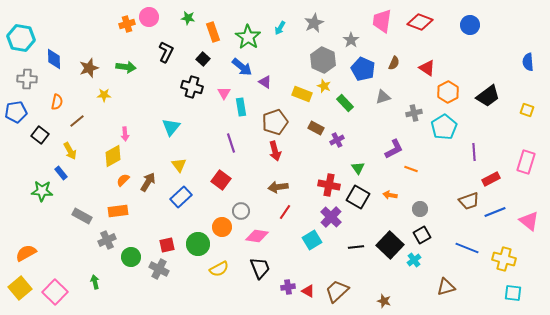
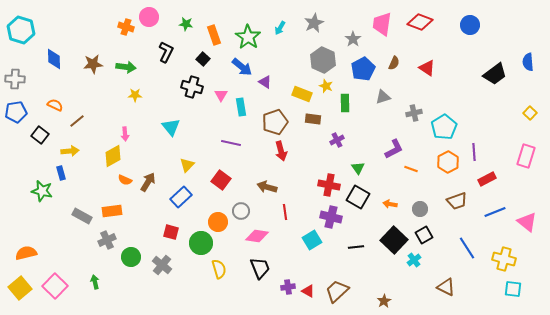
green star at (188, 18): moved 2 px left, 6 px down
pink trapezoid at (382, 21): moved 3 px down
orange cross at (127, 24): moved 1 px left, 3 px down; rotated 35 degrees clockwise
orange rectangle at (213, 32): moved 1 px right, 3 px down
cyan hexagon at (21, 38): moved 8 px up; rotated 8 degrees clockwise
gray star at (351, 40): moved 2 px right, 1 px up
brown star at (89, 68): moved 4 px right, 4 px up; rotated 12 degrees clockwise
blue pentagon at (363, 69): rotated 20 degrees clockwise
gray cross at (27, 79): moved 12 px left
yellow star at (324, 86): moved 2 px right
orange hexagon at (448, 92): moved 70 px down
pink triangle at (224, 93): moved 3 px left, 2 px down
yellow star at (104, 95): moved 31 px right
black trapezoid at (488, 96): moved 7 px right, 22 px up
orange semicircle at (57, 102): moved 2 px left, 3 px down; rotated 77 degrees counterclockwise
green rectangle at (345, 103): rotated 42 degrees clockwise
yellow square at (527, 110): moved 3 px right, 3 px down; rotated 24 degrees clockwise
cyan triangle at (171, 127): rotated 18 degrees counterclockwise
brown rectangle at (316, 128): moved 3 px left, 9 px up; rotated 21 degrees counterclockwise
purple line at (231, 143): rotated 60 degrees counterclockwise
yellow arrow at (70, 151): rotated 66 degrees counterclockwise
red arrow at (275, 151): moved 6 px right
pink rectangle at (526, 162): moved 6 px up
yellow triangle at (179, 165): moved 8 px right; rotated 21 degrees clockwise
blue rectangle at (61, 173): rotated 24 degrees clockwise
red rectangle at (491, 179): moved 4 px left
orange semicircle at (123, 180): moved 2 px right; rotated 112 degrees counterclockwise
brown arrow at (278, 187): moved 11 px left; rotated 24 degrees clockwise
green star at (42, 191): rotated 10 degrees clockwise
orange arrow at (390, 195): moved 9 px down
brown trapezoid at (469, 201): moved 12 px left
orange rectangle at (118, 211): moved 6 px left
red line at (285, 212): rotated 42 degrees counterclockwise
purple cross at (331, 217): rotated 30 degrees counterclockwise
pink triangle at (529, 221): moved 2 px left, 1 px down
orange circle at (222, 227): moved 4 px left, 5 px up
black square at (422, 235): moved 2 px right
green circle at (198, 244): moved 3 px right, 1 px up
red square at (167, 245): moved 4 px right, 13 px up; rotated 28 degrees clockwise
black square at (390, 245): moved 4 px right, 5 px up
blue line at (467, 248): rotated 35 degrees clockwise
orange semicircle at (26, 253): rotated 15 degrees clockwise
gray cross at (159, 269): moved 3 px right, 4 px up; rotated 12 degrees clockwise
yellow semicircle at (219, 269): rotated 78 degrees counterclockwise
brown triangle at (446, 287): rotated 42 degrees clockwise
pink square at (55, 292): moved 6 px up
cyan square at (513, 293): moved 4 px up
brown star at (384, 301): rotated 24 degrees clockwise
